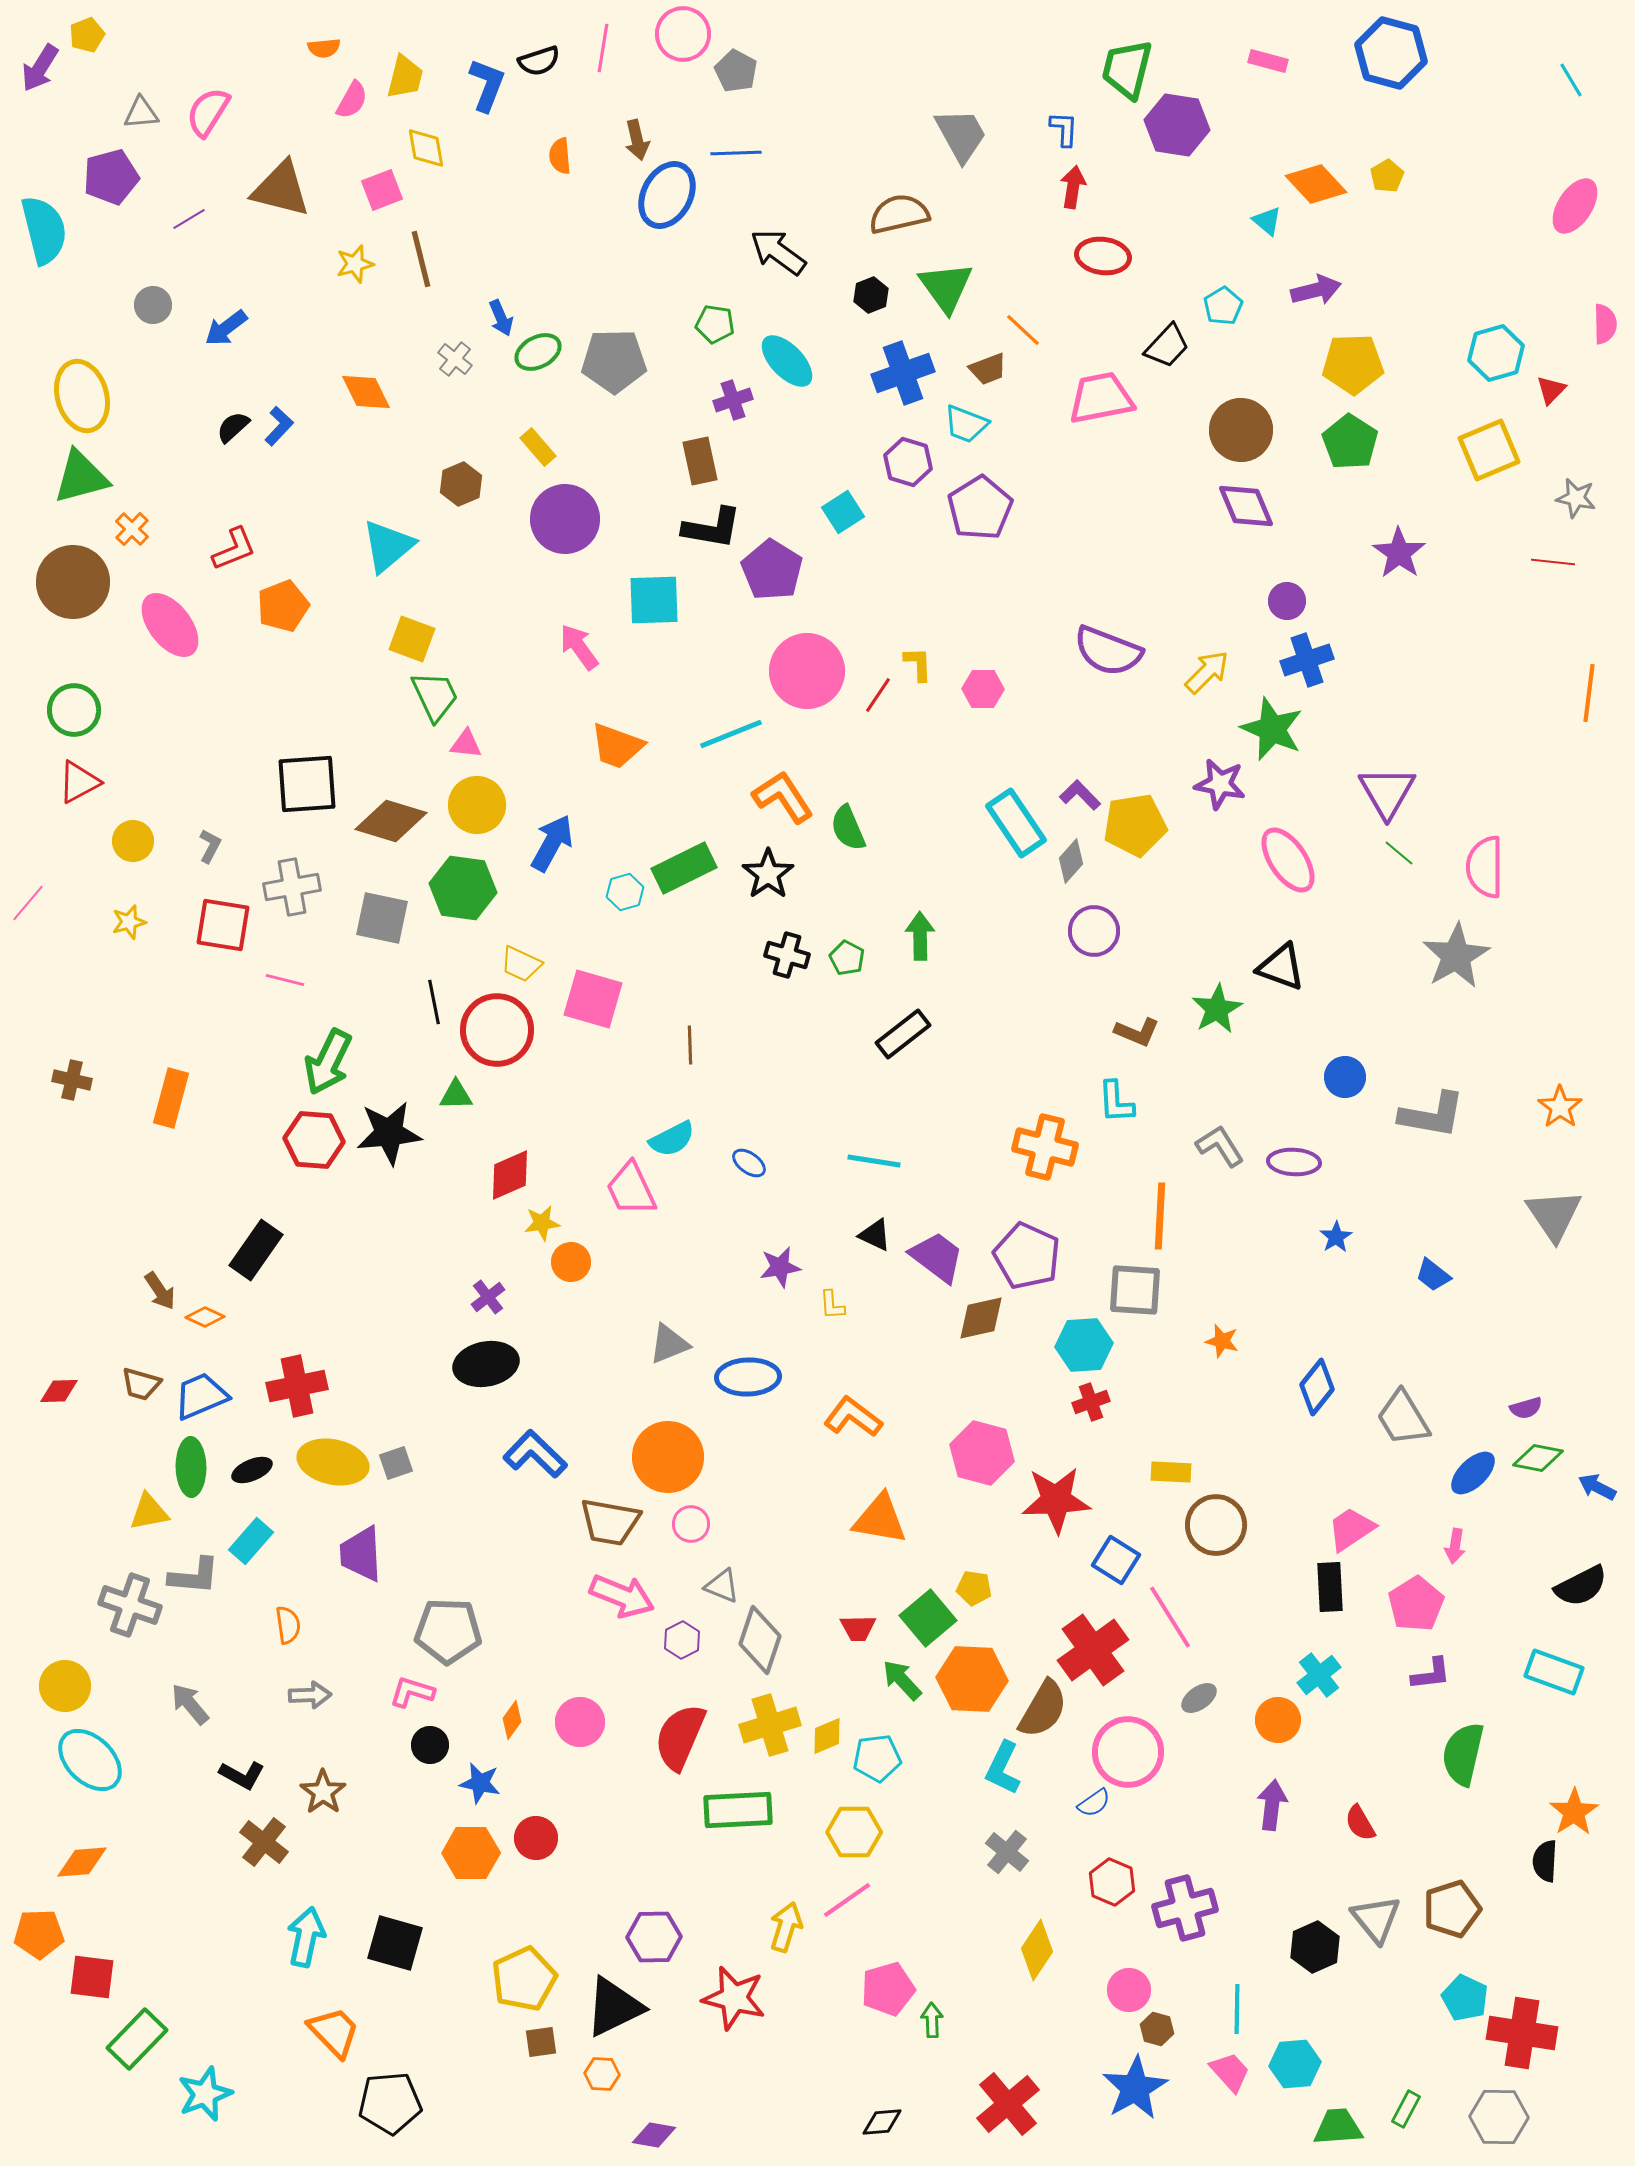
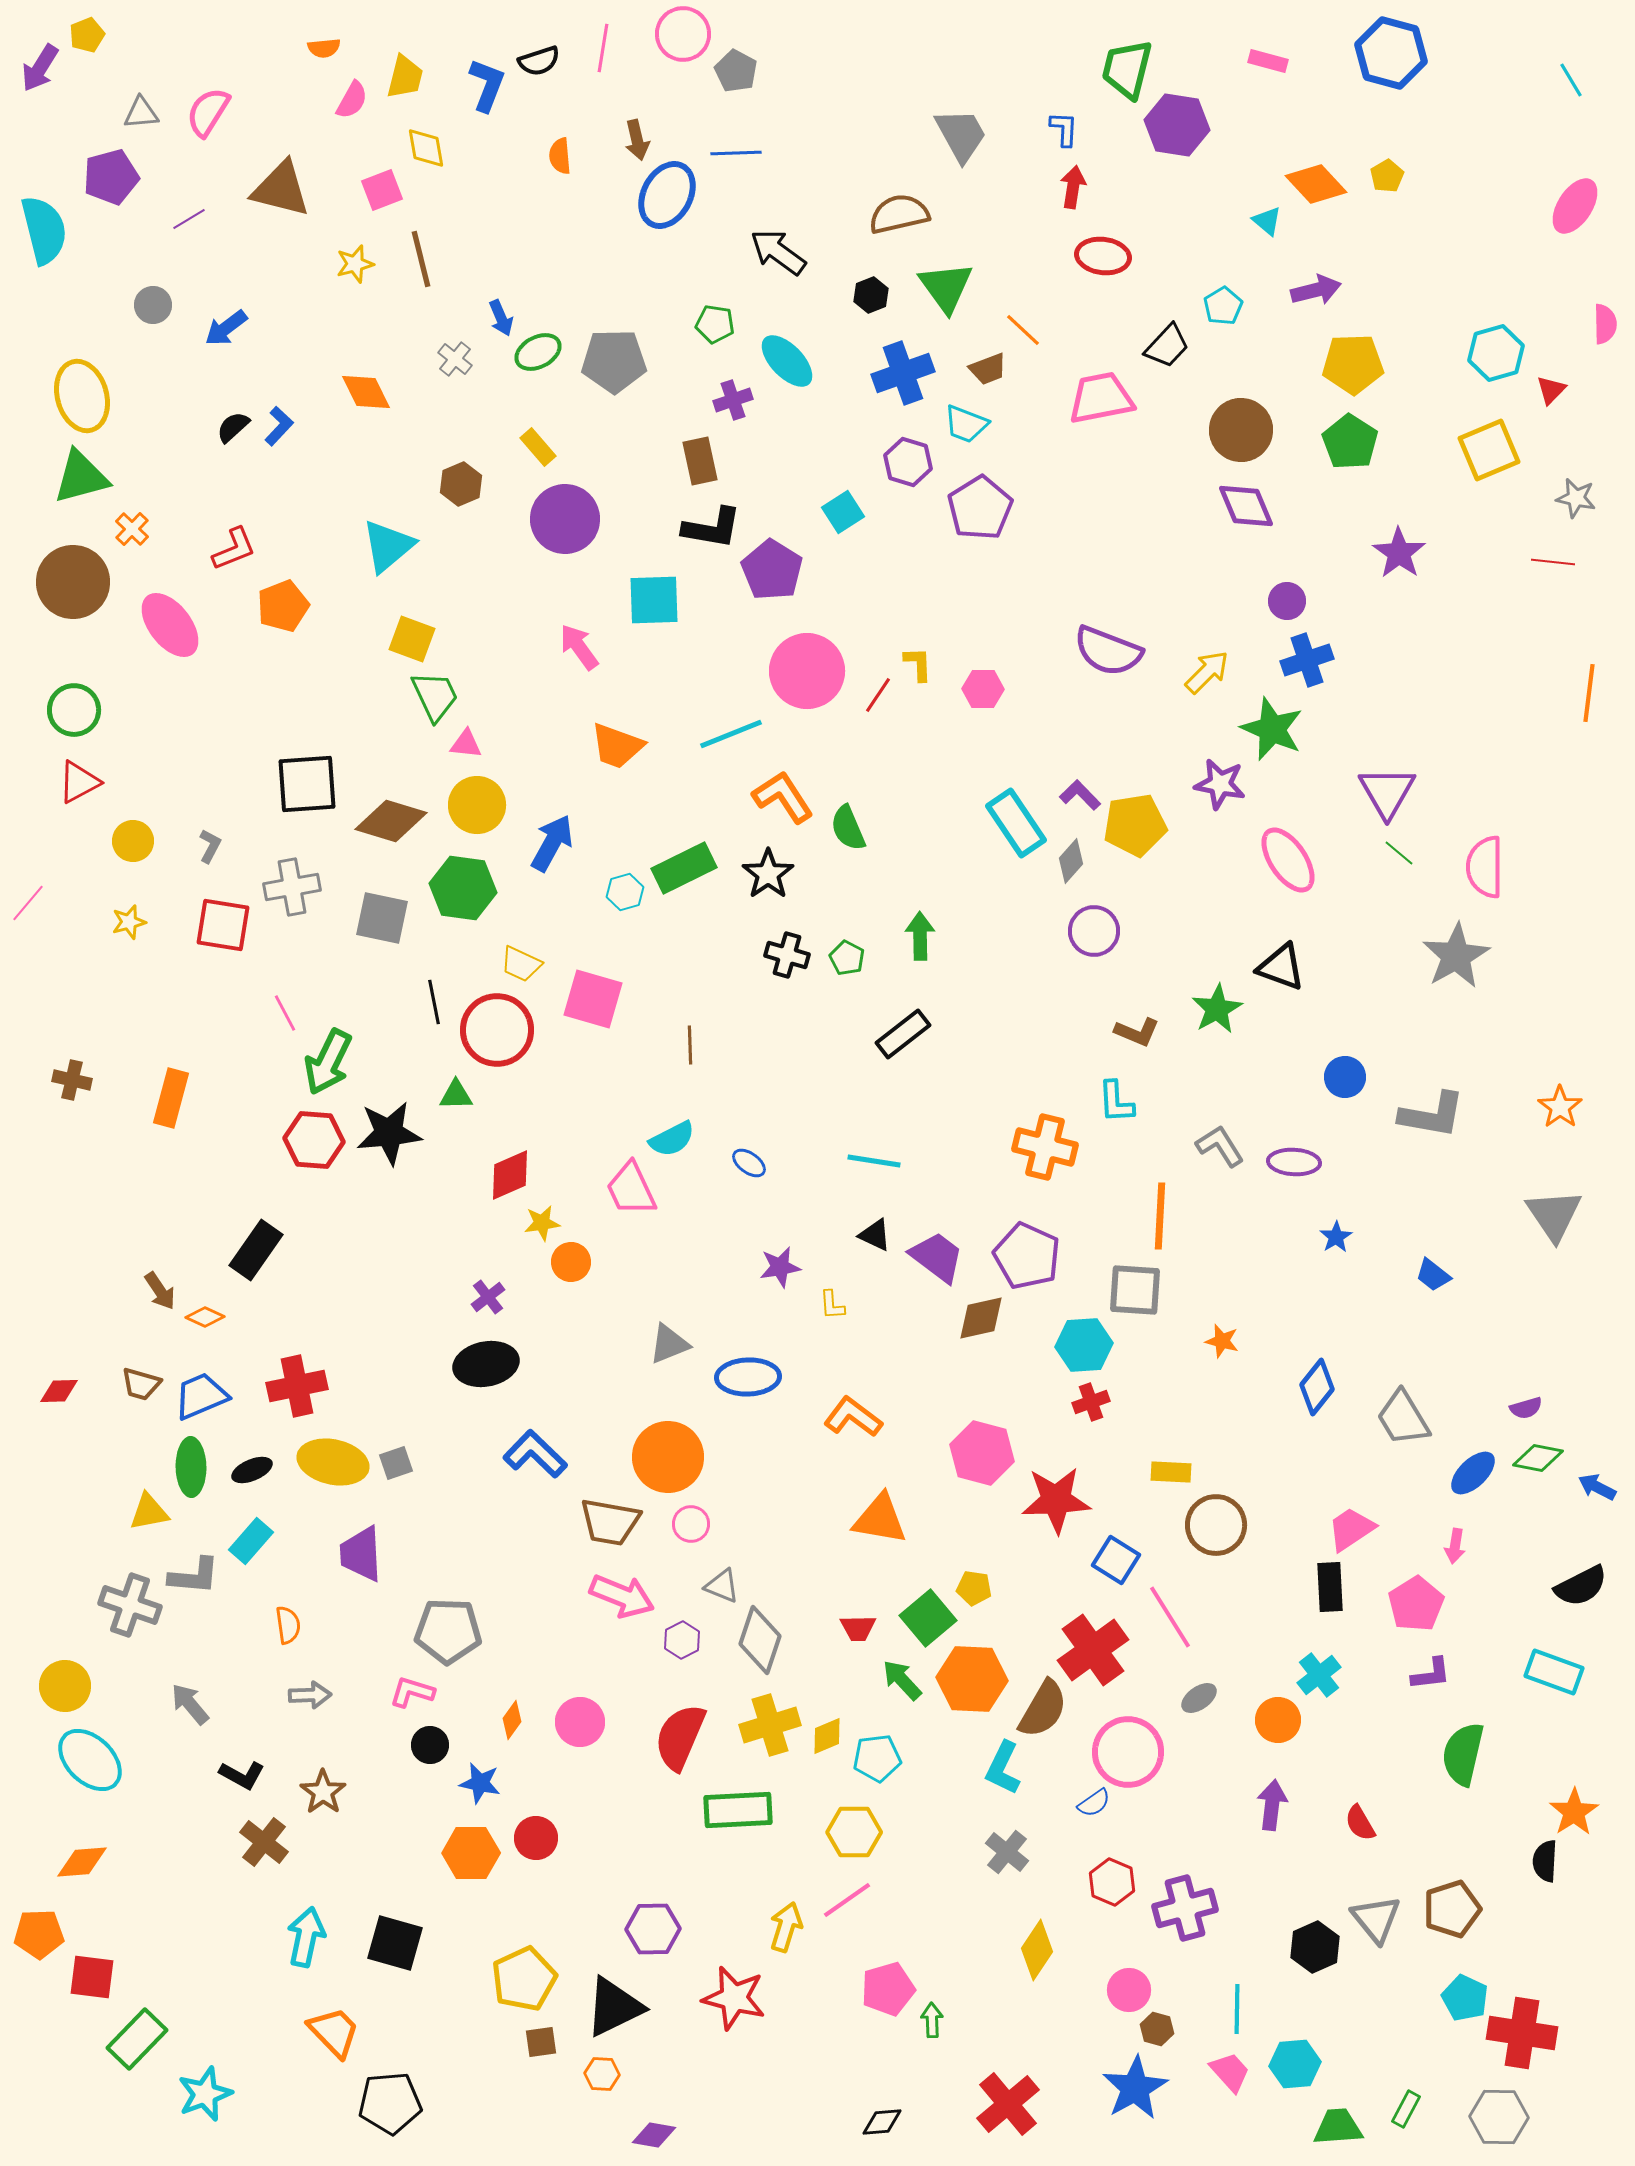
pink line at (285, 980): moved 33 px down; rotated 48 degrees clockwise
purple hexagon at (654, 1937): moved 1 px left, 8 px up
